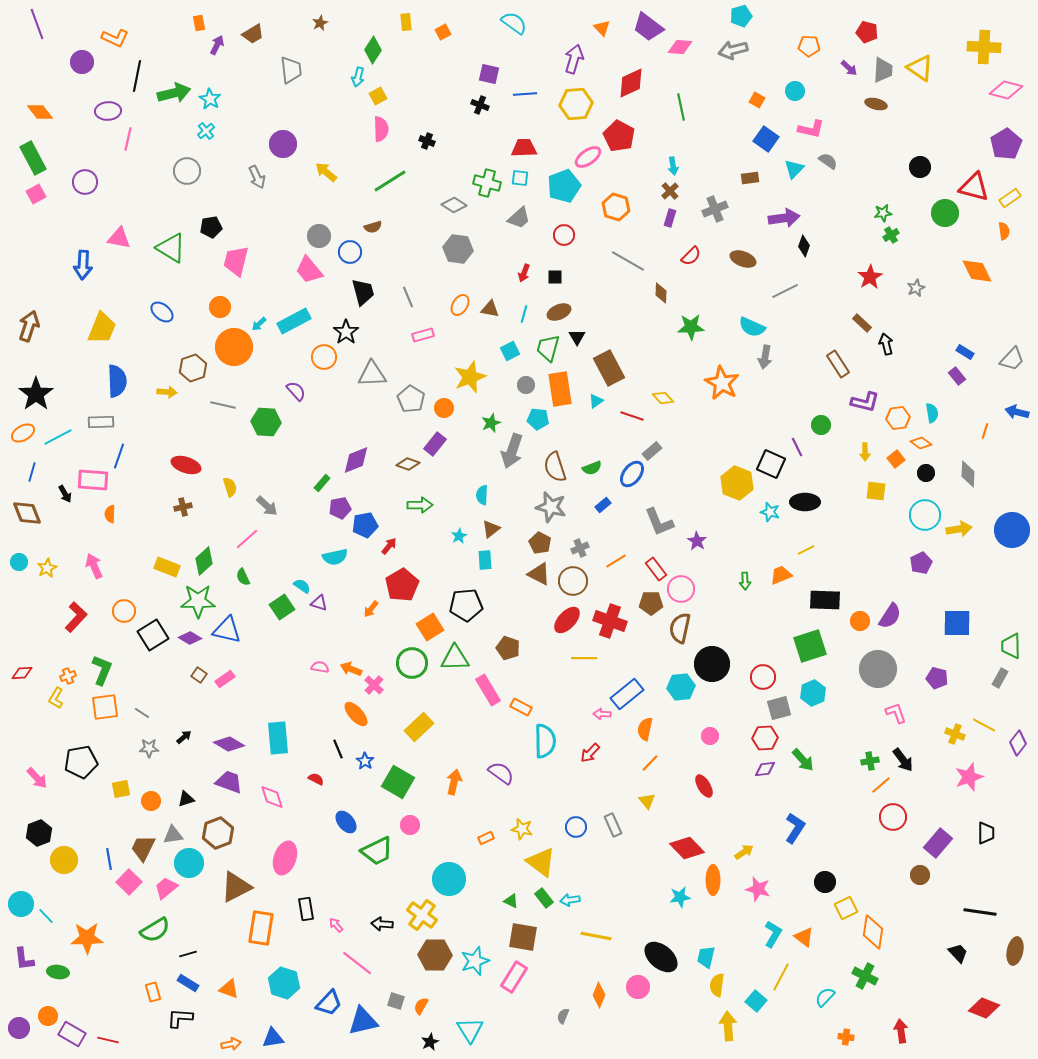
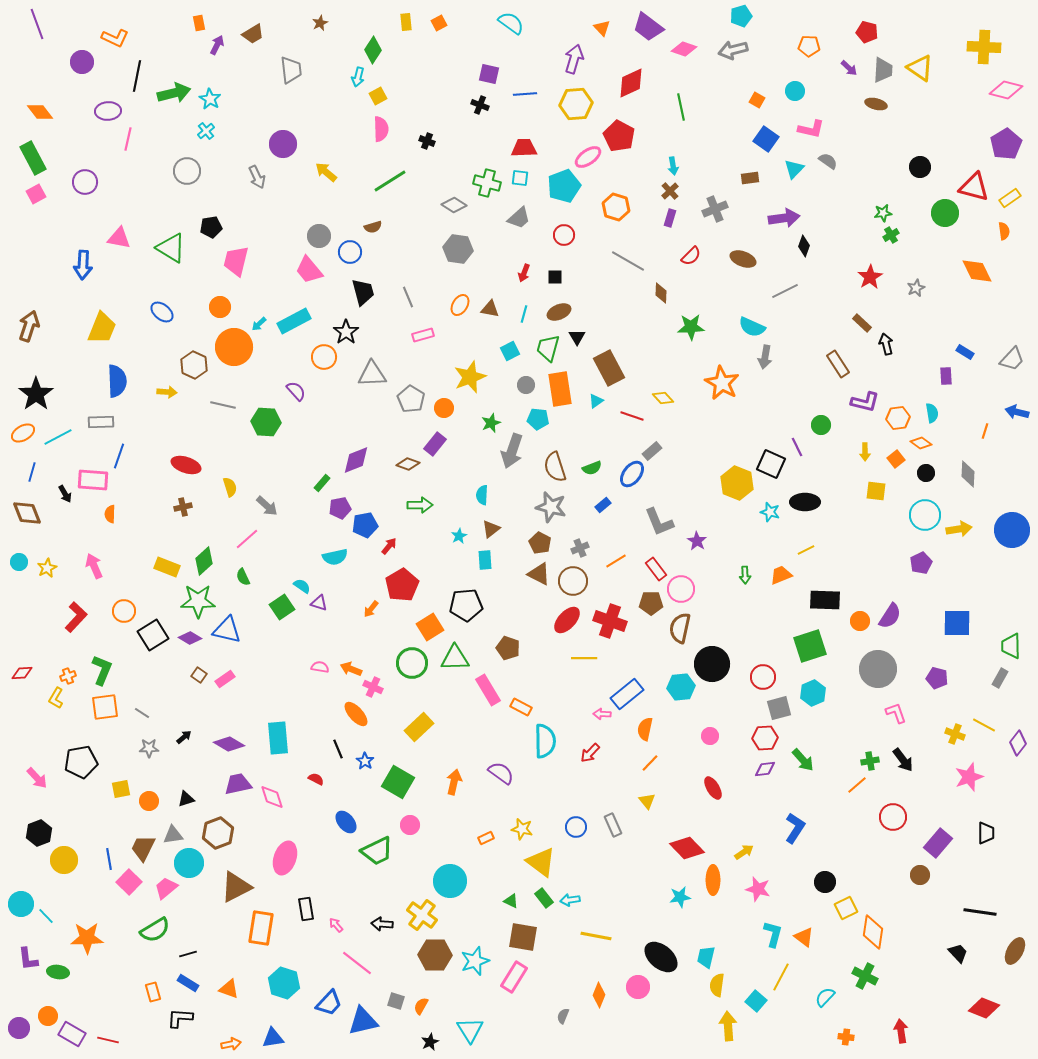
cyan semicircle at (514, 23): moved 3 px left
orange square at (443, 32): moved 4 px left, 9 px up
pink diamond at (680, 47): moved 4 px right, 2 px down; rotated 15 degrees clockwise
brown hexagon at (193, 368): moved 1 px right, 3 px up; rotated 16 degrees counterclockwise
purple rectangle at (957, 376): moved 11 px left; rotated 36 degrees clockwise
green arrow at (745, 581): moved 6 px up
pink cross at (374, 685): moved 1 px left, 2 px down; rotated 18 degrees counterclockwise
purple trapezoid at (229, 782): moved 9 px right, 2 px down; rotated 32 degrees counterclockwise
orange line at (881, 785): moved 24 px left
red ellipse at (704, 786): moved 9 px right, 2 px down
orange circle at (151, 801): moved 2 px left
cyan circle at (449, 879): moved 1 px right, 2 px down
cyan L-shape at (773, 934): rotated 16 degrees counterclockwise
brown ellipse at (1015, 951): rotated 16 degrees clockwise
purple L-shape at (24, 959): moved 4 px right
